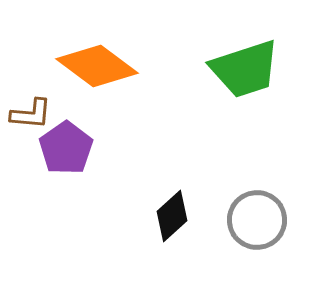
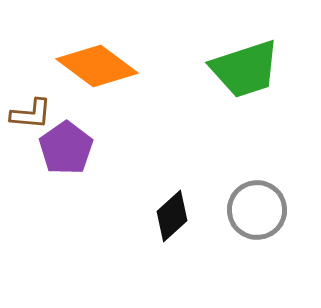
gray circle: moved 10 px up
